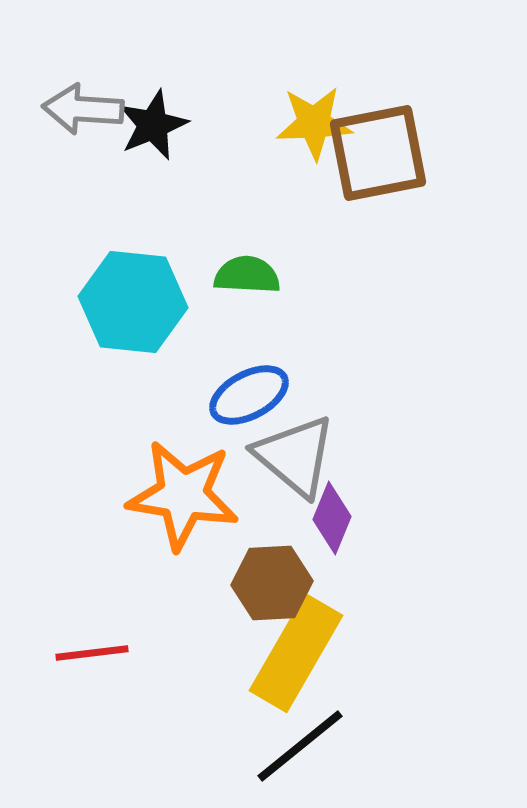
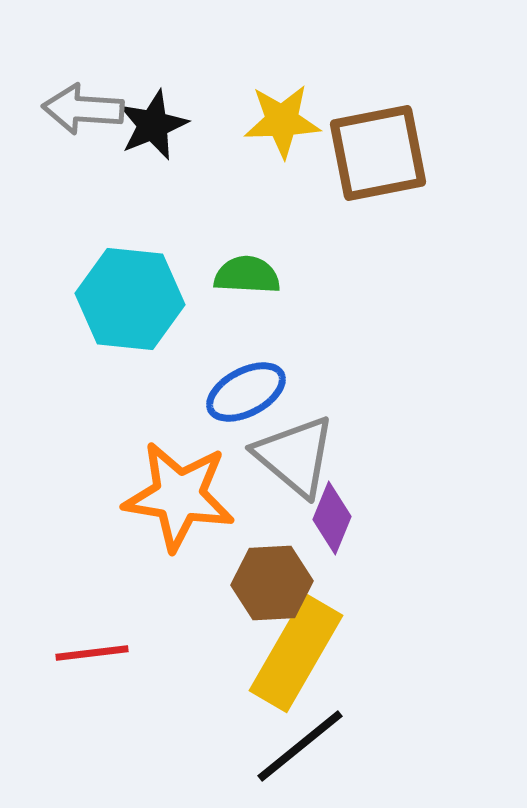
yellow star: moved 32 px left, 2 px up
cyan hexagon: moved 3 px left, 3 px up
blue ellipse: moved 3 px left, 3 px up
orange star: moved 4 px left, 1 px down
